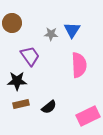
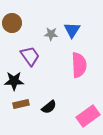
black star: moved 3 px left
pink rectangle: rotated 10 degrees counterclockwise
